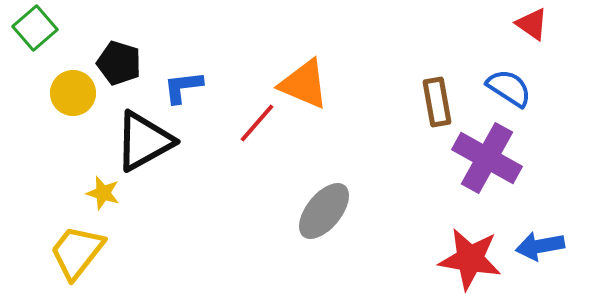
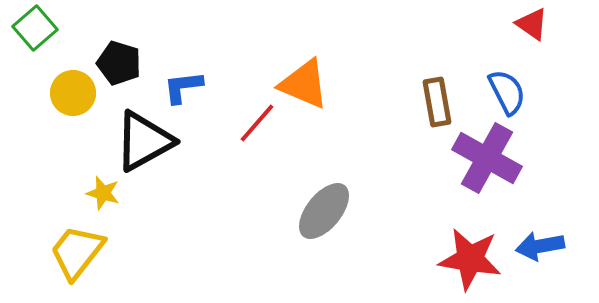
blue semicircle: moved 2 px left, 4 px down; rotated 30 degrees clockwise
